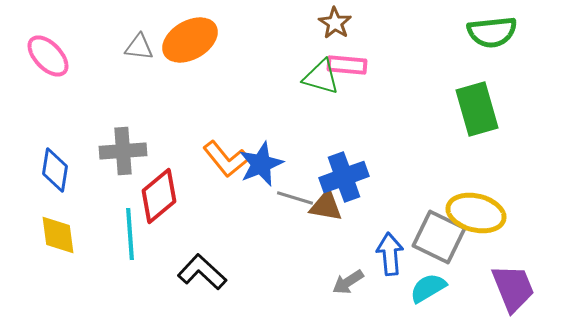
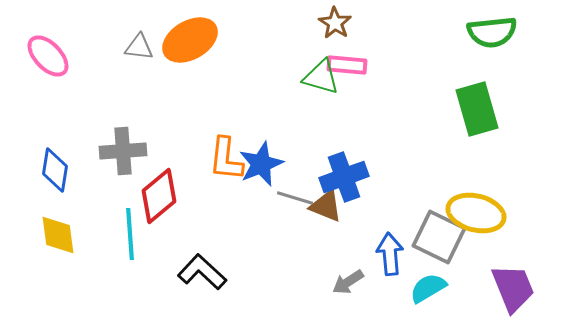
orange L-shape: rotated 45 degrees clockwise
brown triangle: rotated 12 degrees clockwise
